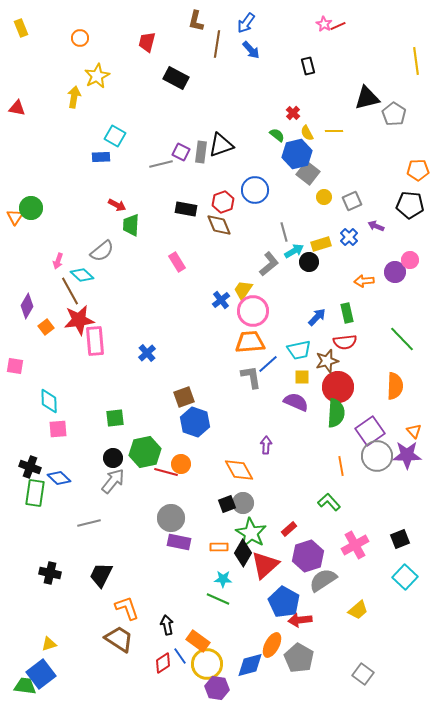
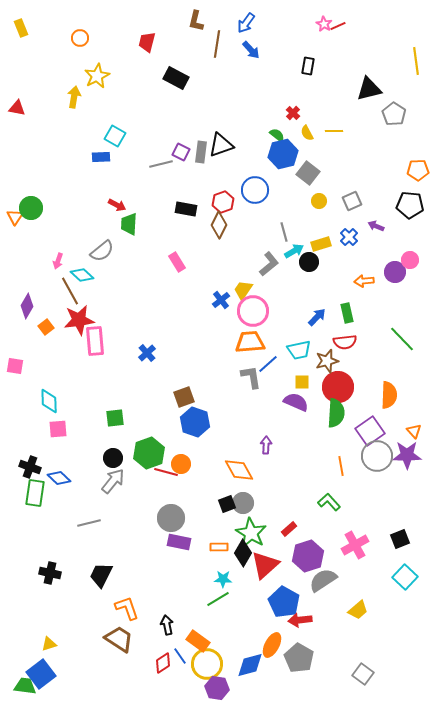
black rectangle at (308, 66): rotated 24 degrees clockwise
black triangle at (367, 98): moved 2 px right, 9 px up
blue hexagon at (297, 154): moved 14 px left
yellow circle at (324, 197): moved 5 px left, 4 px down
green trapezoid at (131, 225): moved 2 px left, 1 px up
brown diamond at (219, 225): rotated 48 degrees clockwise
yellow square at (302, 377): moved 5 px down
orange semicircle at (395, 386): moved 6 px left, 9 px down
green hexagon at (145, 452): moved 4 px right, 1 px down; rotated 8 degrees counterclockwise
green line at (218, 599): rotated 55 degrees counterclockwise
